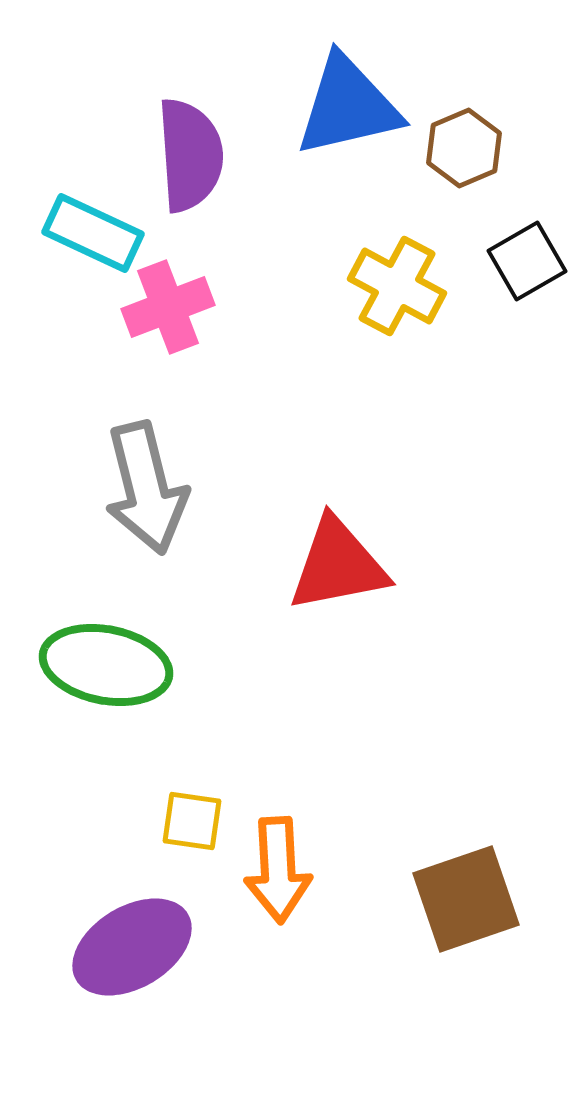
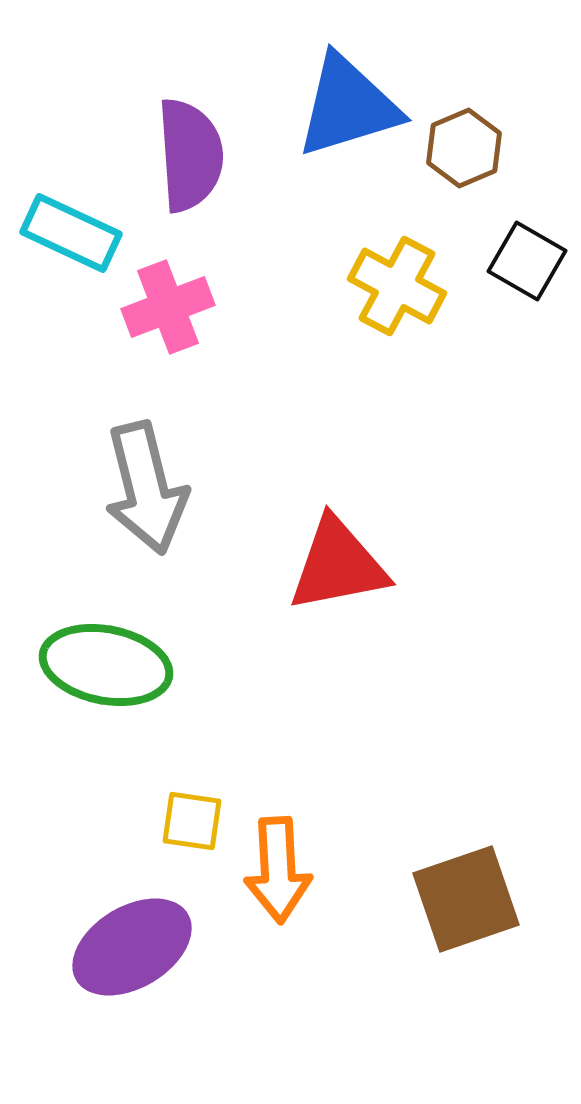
blue triangle: rotated 4 degrees counterclockwise
cyan rectangle: moved 22 px left
black square: rotated 30 degrees counterclockwise
